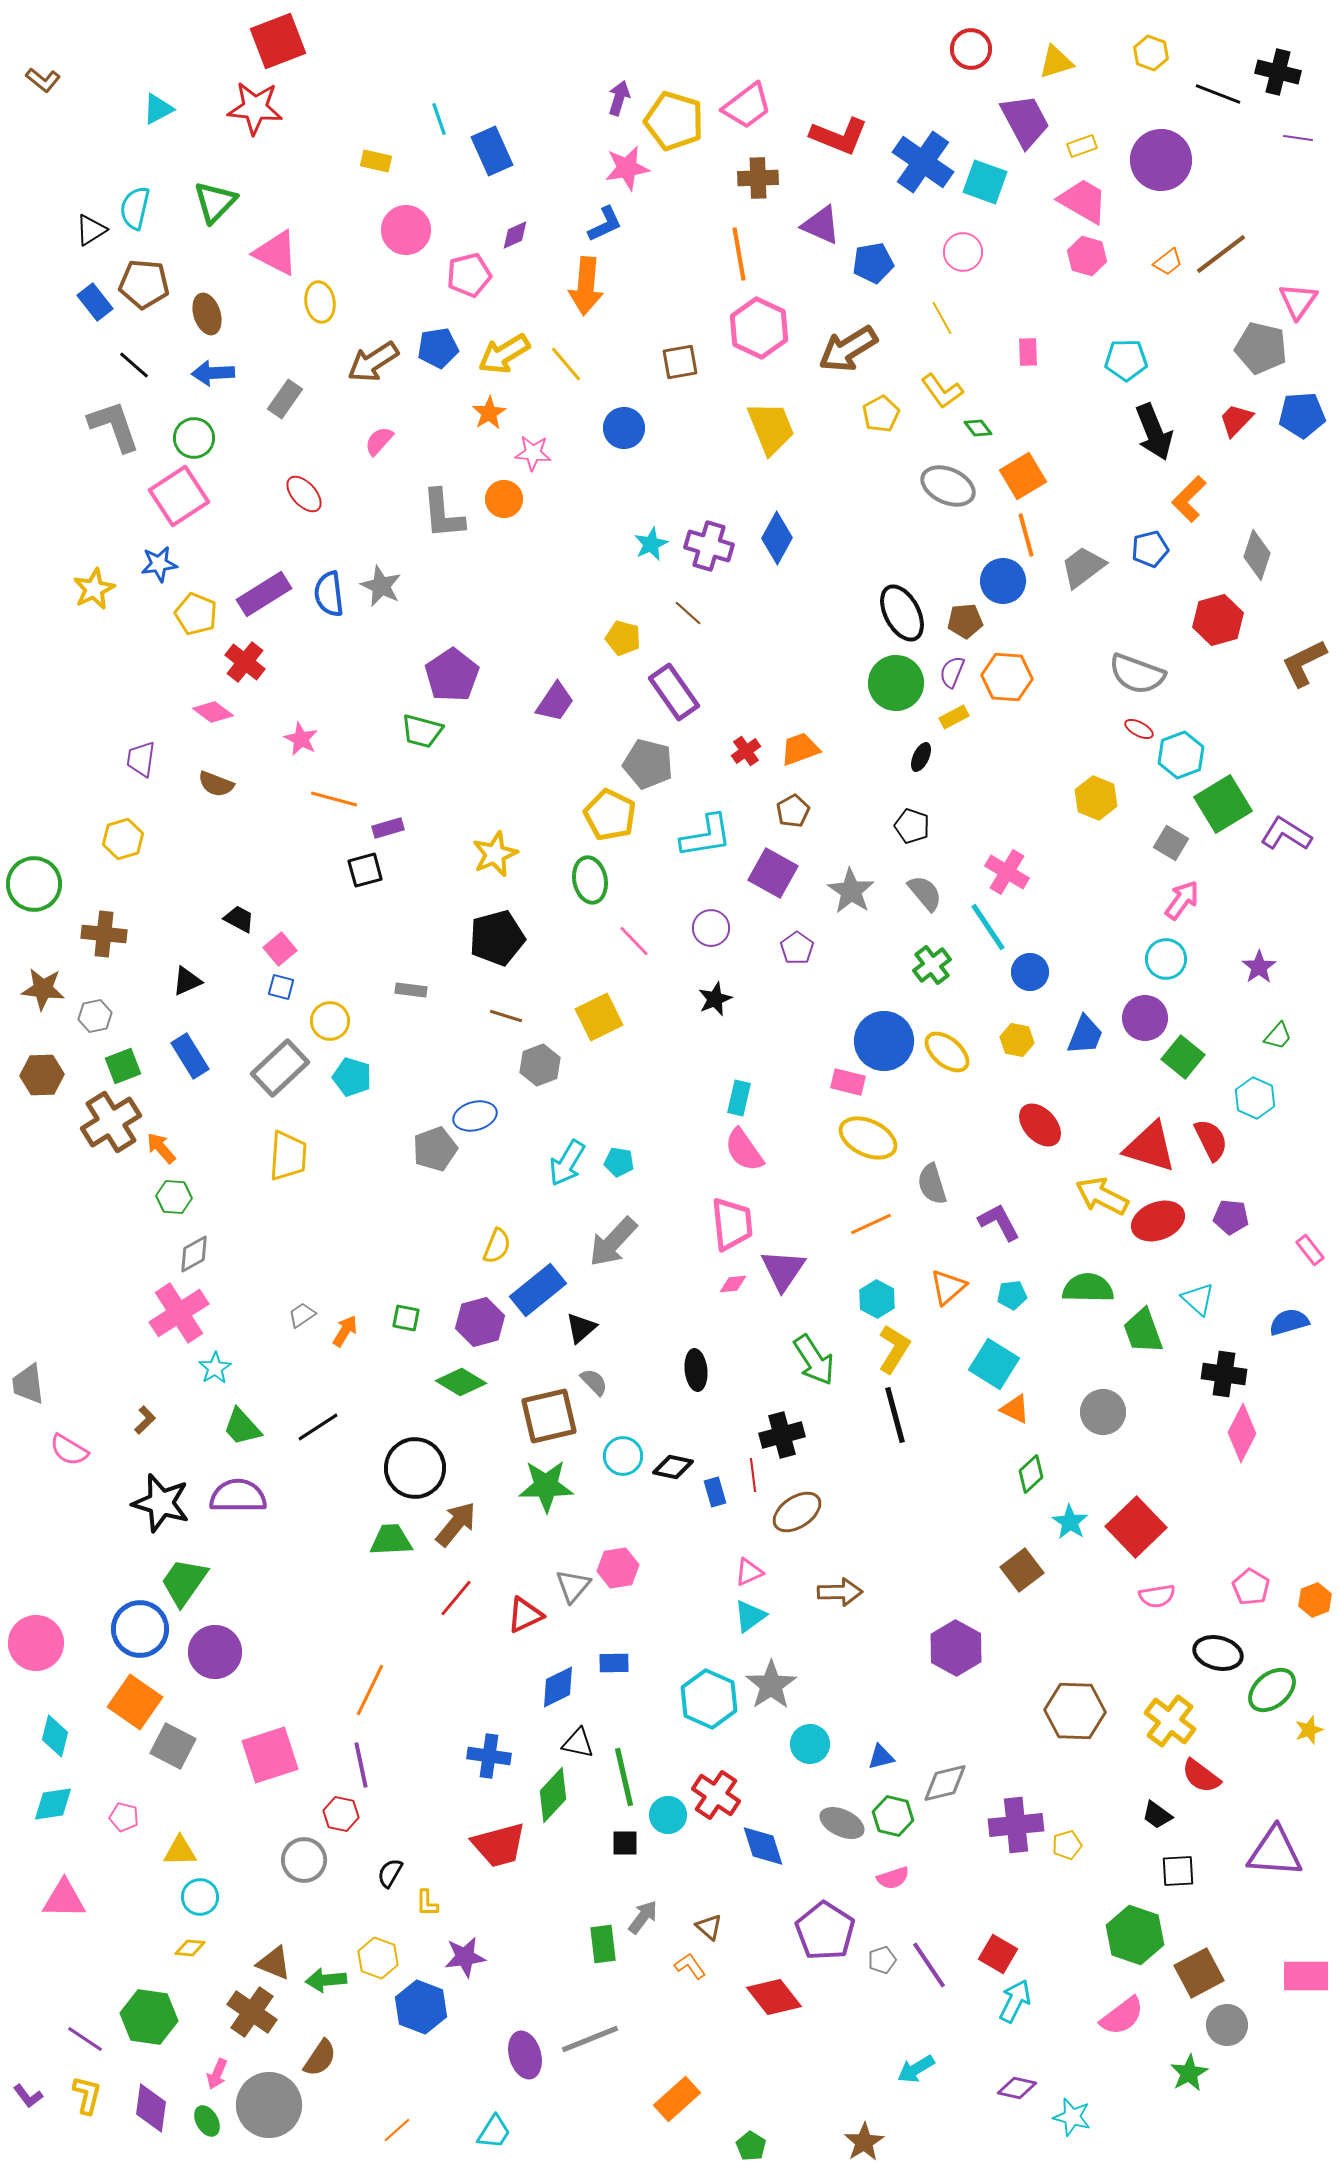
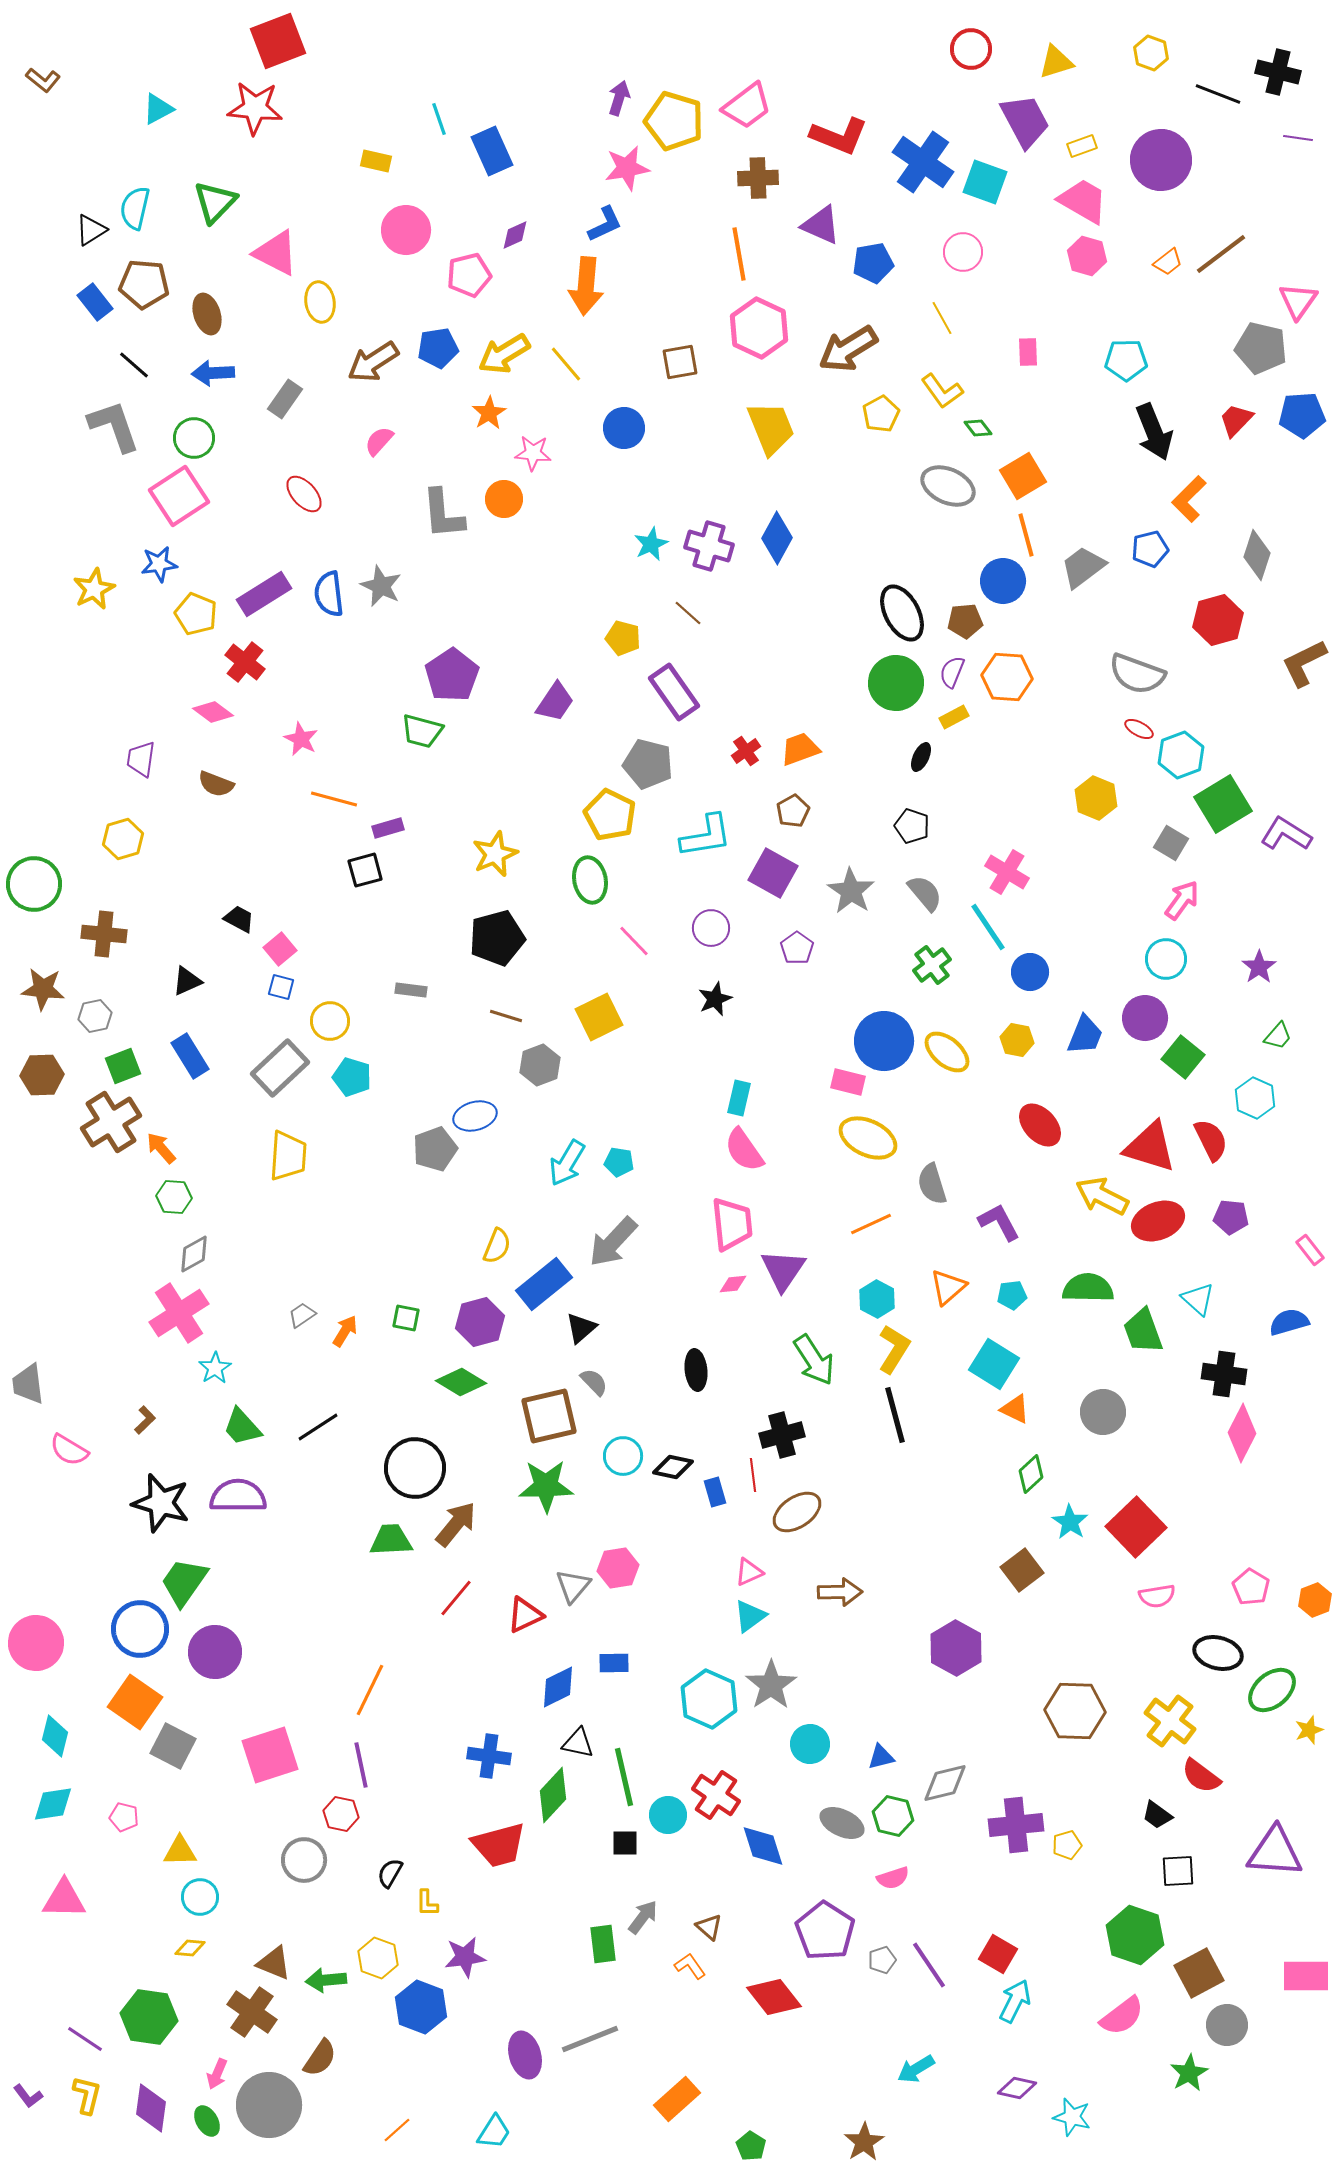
blue rectangle at (538, 1290): moved 6 px right, 6 px up
